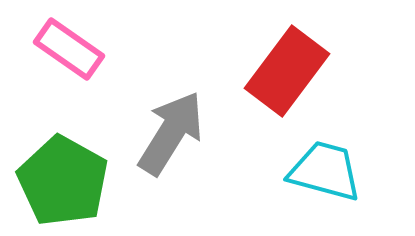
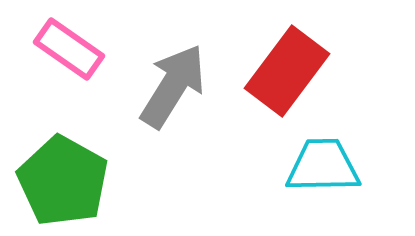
gray arrow: moved 2 px right, 47 px up
cyan trapezoid: moved 2 px left, 5 px up; rotated 16 degrees counterclockwise
